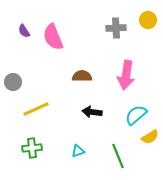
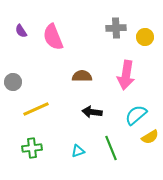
yellow circle: moved 3 px left, 17 px down
purple semicircle: moved 3 px left
green line: moved 7 px left, 8 px up
